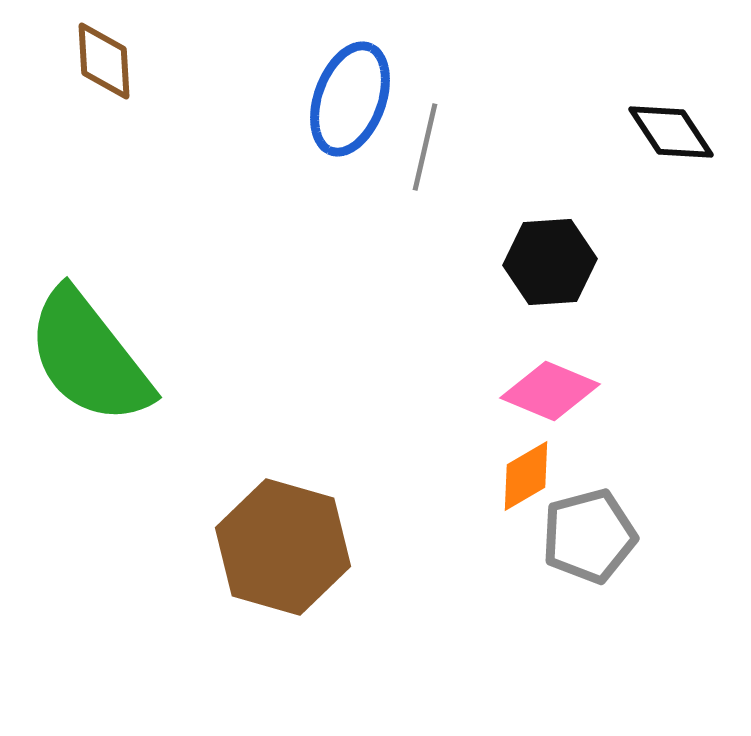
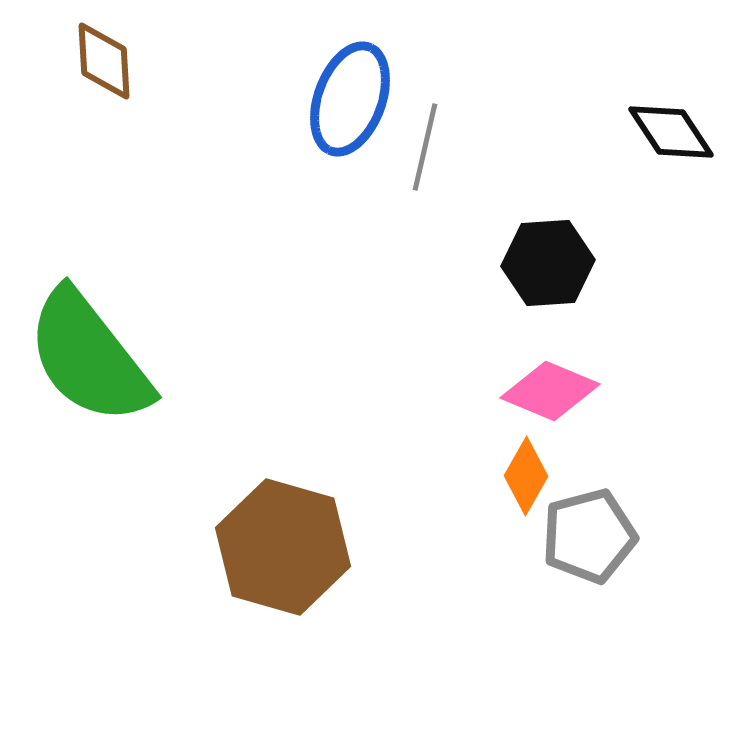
black hexagon: moved 2 px left, 1 px down
orange diamond: rotated 30 degrees counterclockwise
